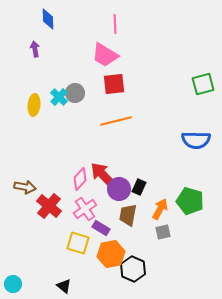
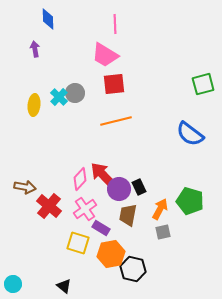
blue semicircle: moved 6 px left, 6 px up; rotated 36 degrees clockwise
black rectangle: rotated 49 degrees counterclockwise
black hexagon: rotated 10 degrees counterclockwise
